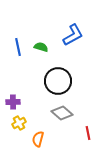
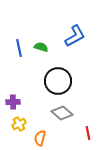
blue L-shape: moved 2 px right, 1 px down
blue line: moved 1 px right, 1 px down
yellow cross: moved 1 px down
orange semicircle: moved 2 px right, 1 px up
